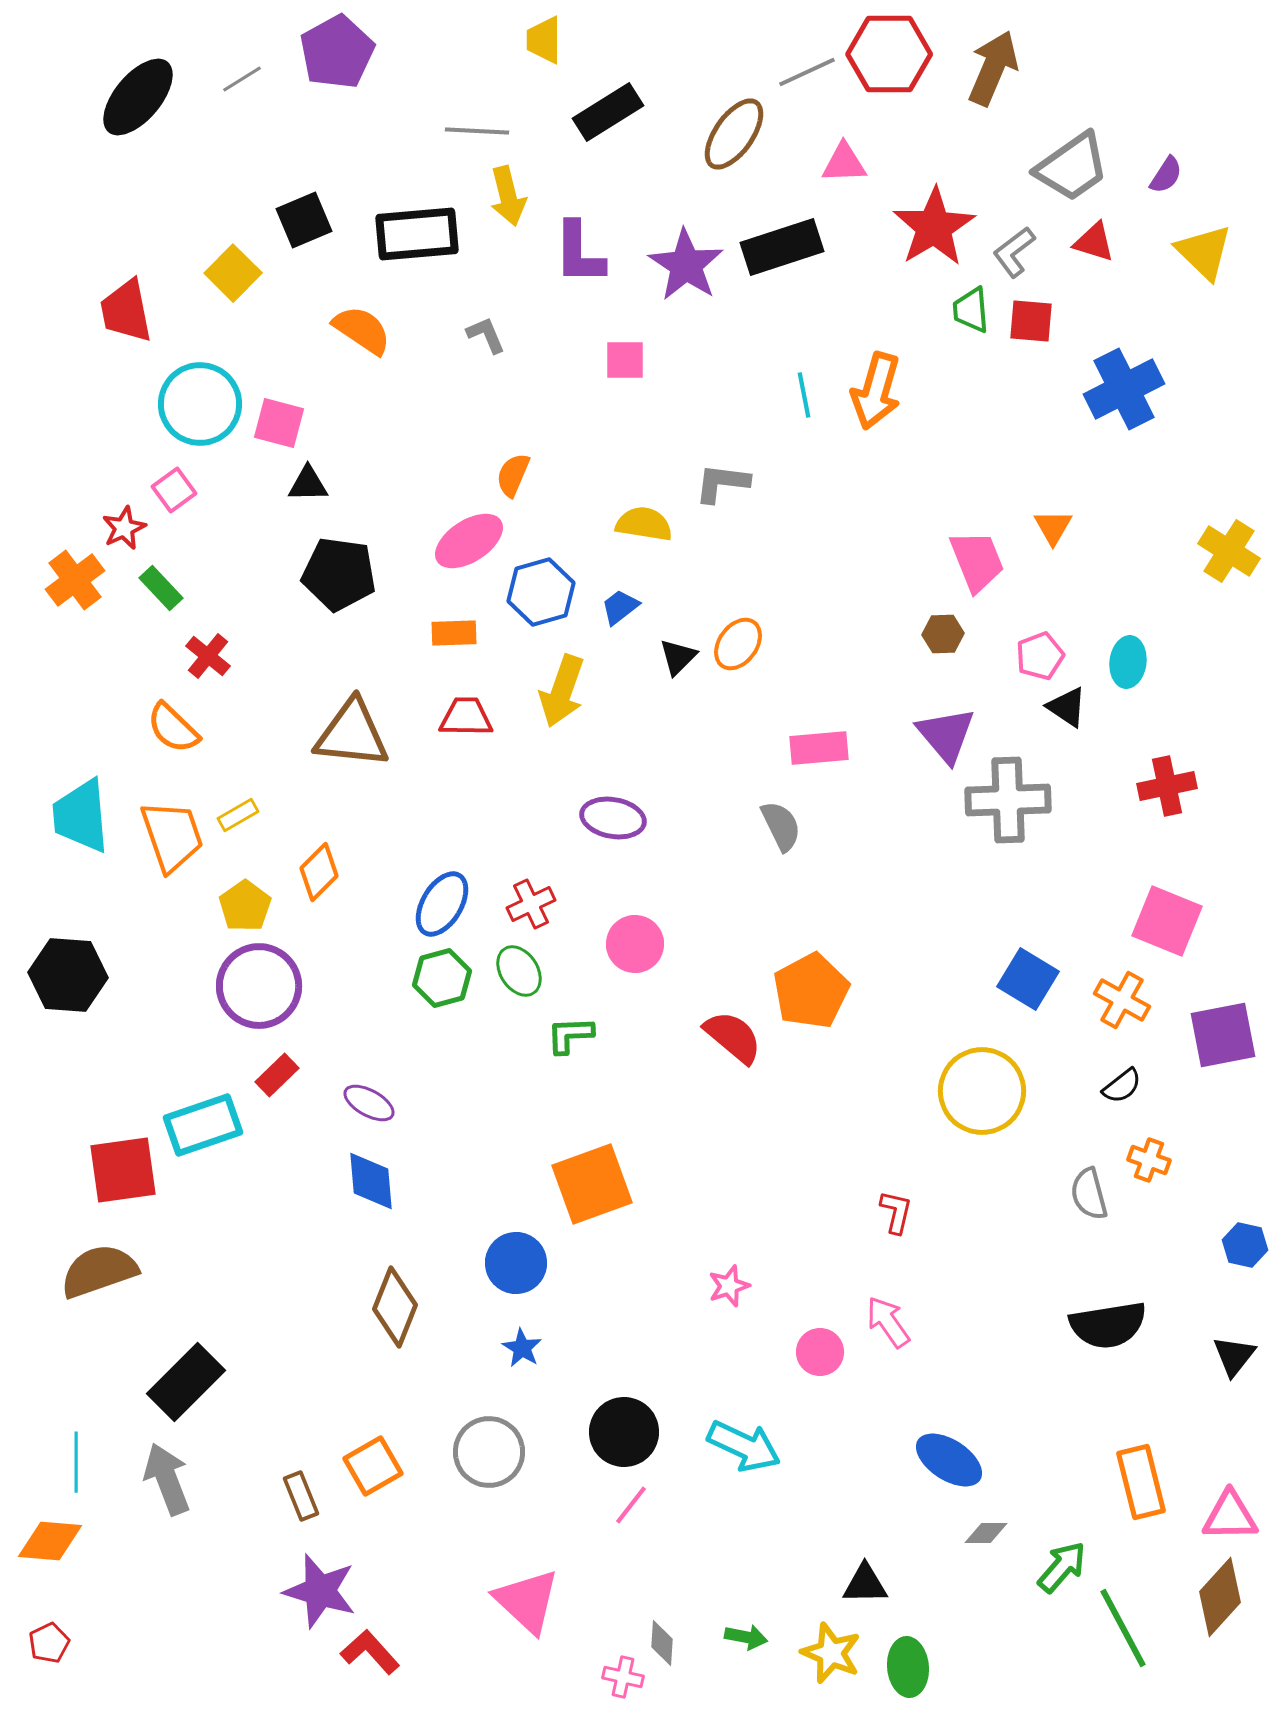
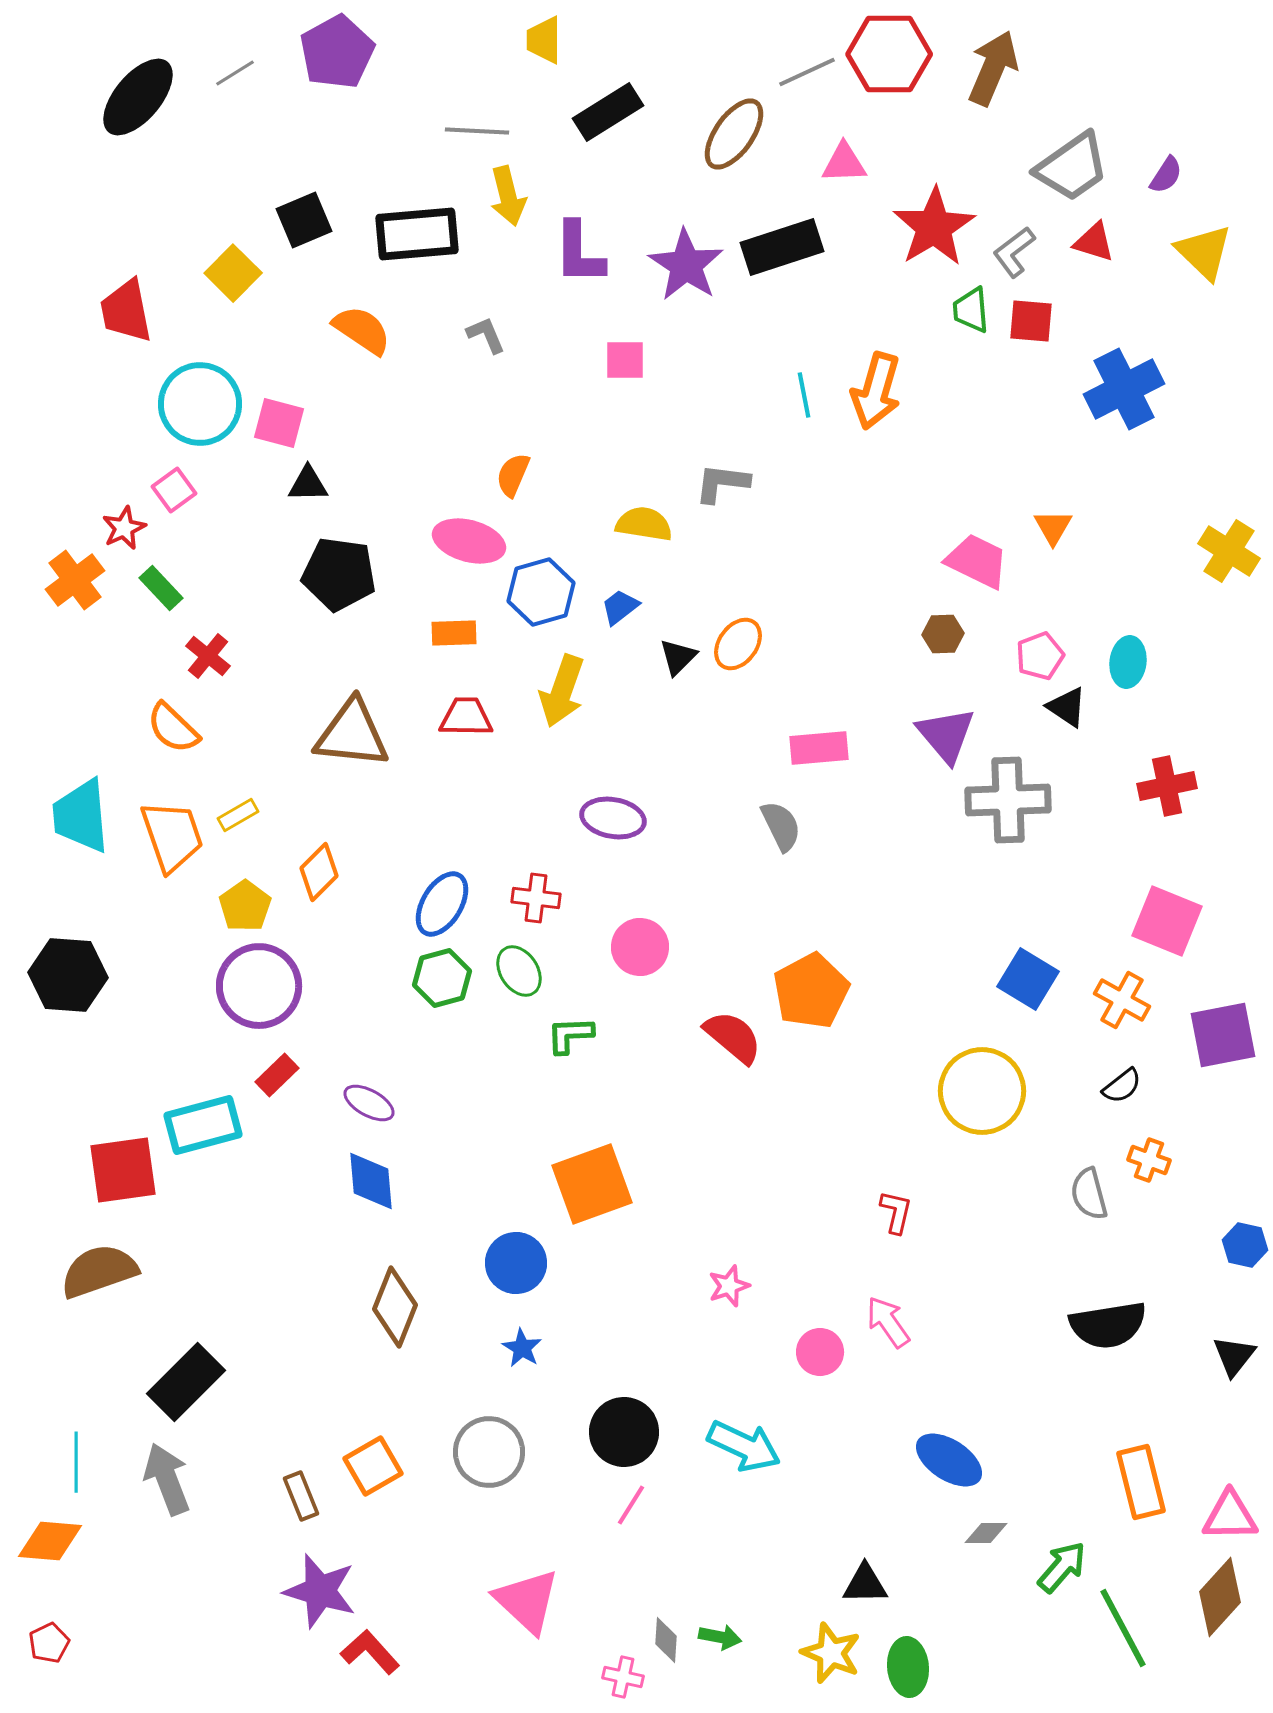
gray line at (242, 79): moved 7 px left, 6 px up
pink ellipse at (469, 541): rotated 48 degrees clockwise
pink trapezoid at (977, 561): rotated 42 degrees counterclockwise
red cross at (531, 904): moved 5 px right, 6 px up; rotated 33 degrees clockwise
pink circle at (635, 944): moved 5 px right, 3 px down
cyan rectangle at (203, 1125): rotated 4 degrees clockwise
pink line at (631, 1505): rotated 6 degrees counterclockwise
green arrow at (746, 1637): moved 26 px left
gray diamond at (662, 1643): moved 4 px right, 3 px up
